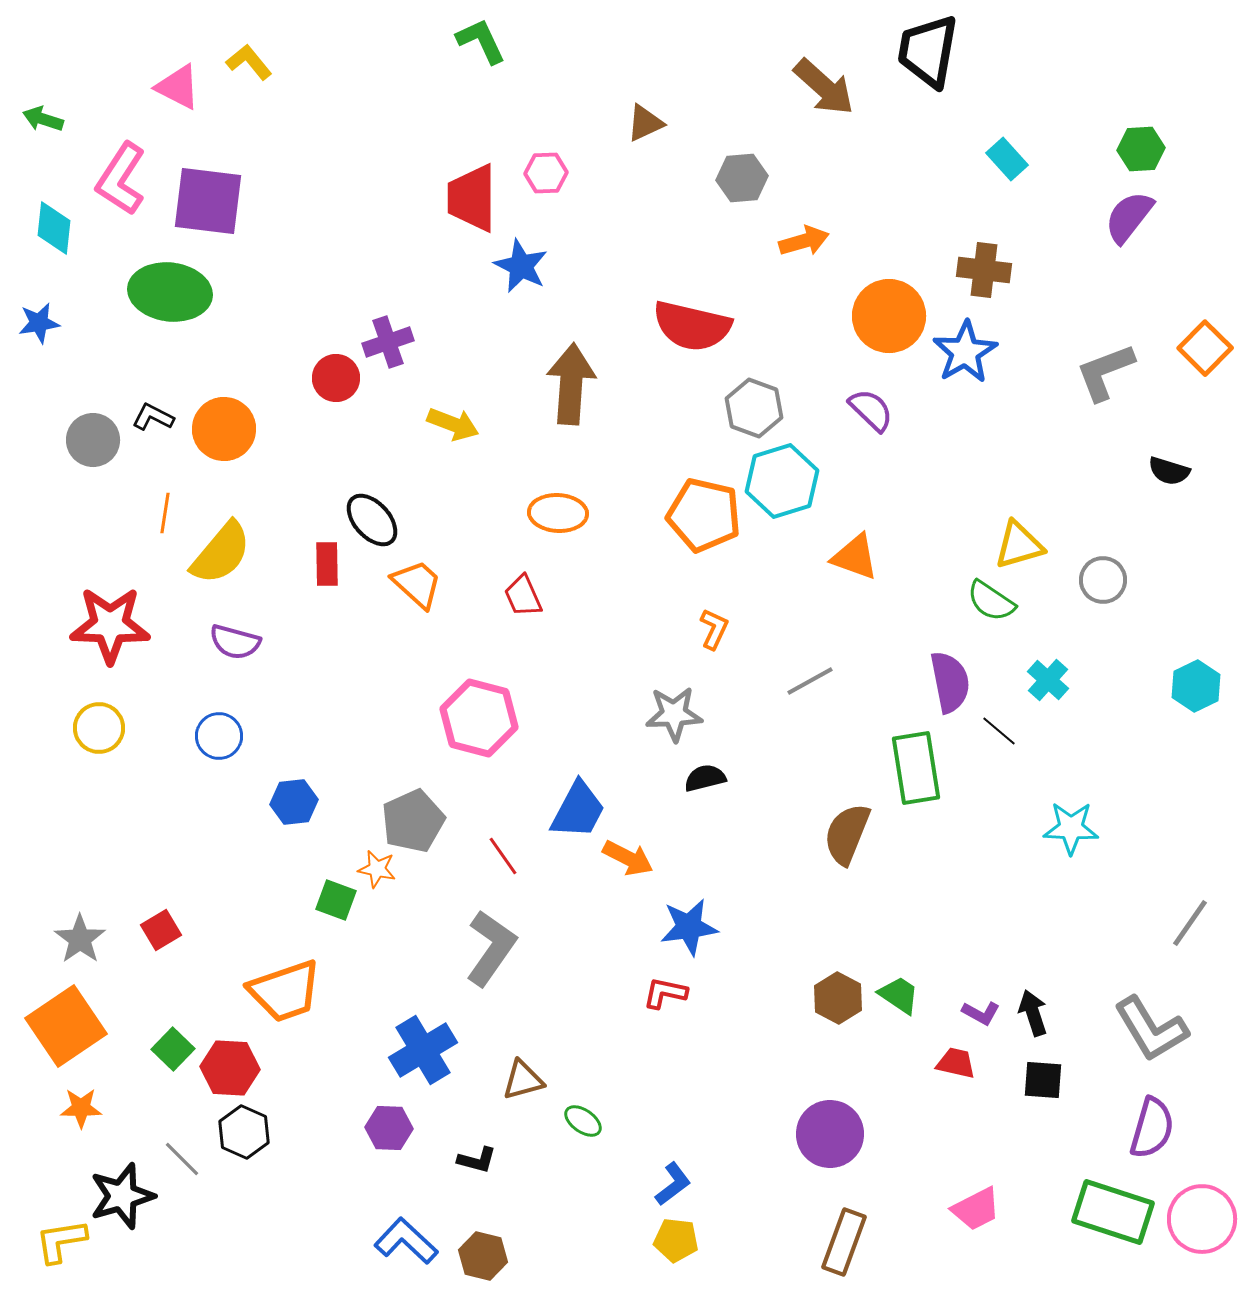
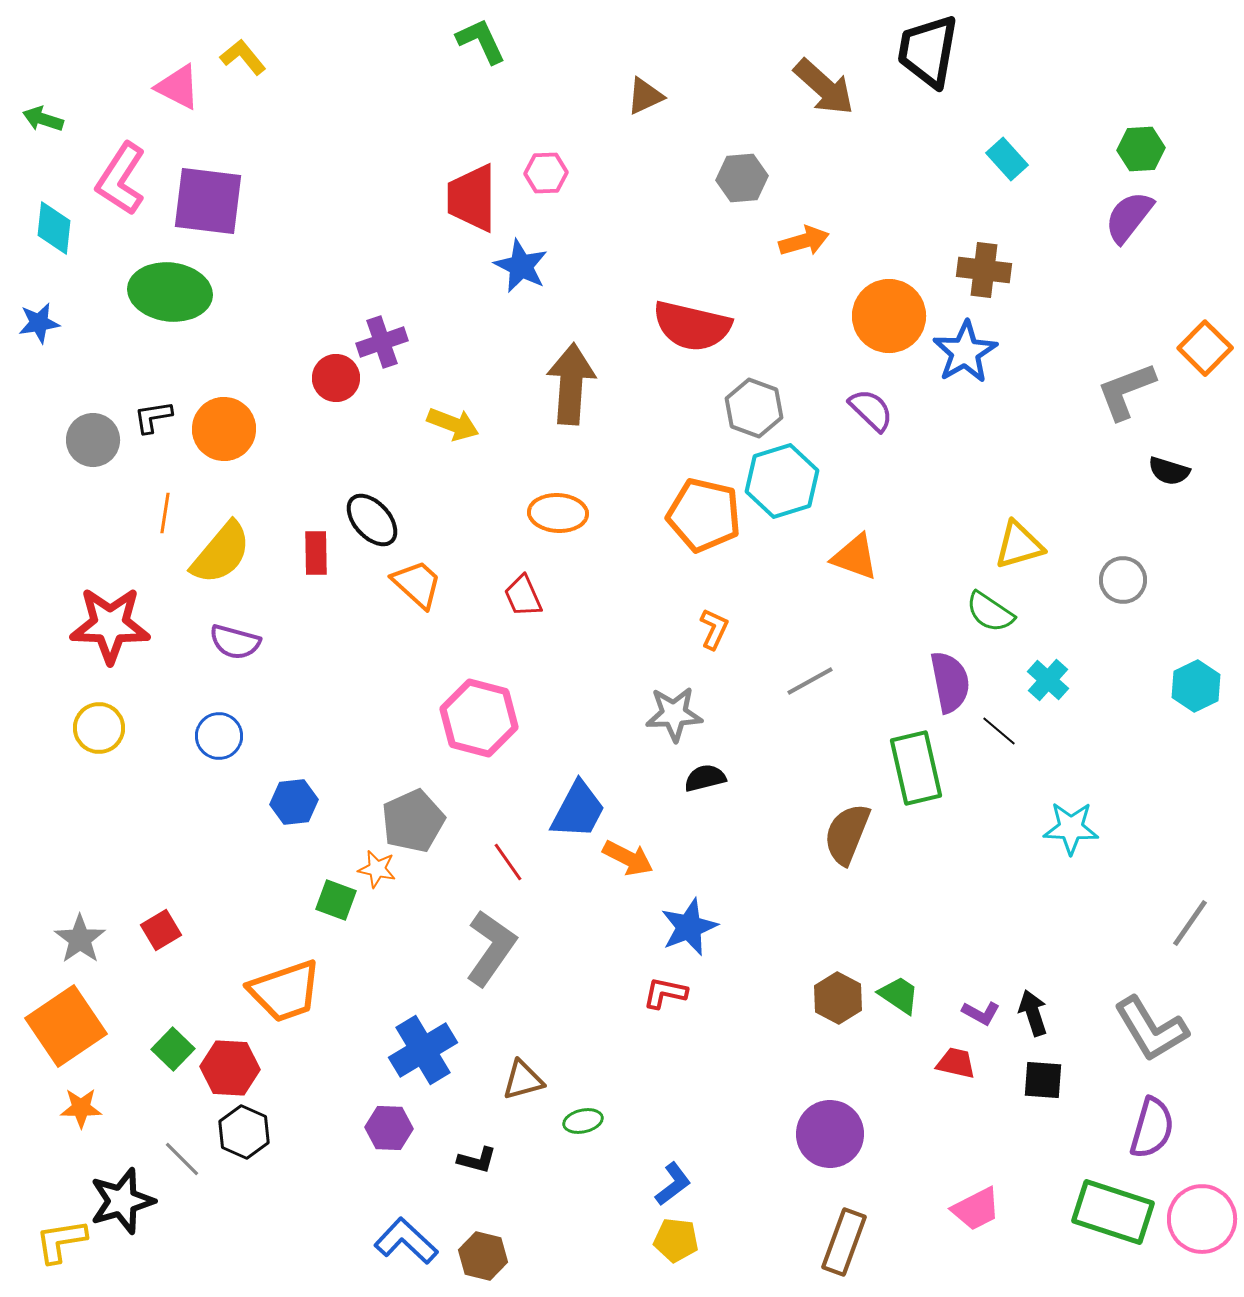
yellow L-shape at (249, 62): moved 6 px left, 5 px up
brown triangle at (645, 123): moved 27 px up
purple cross at (388, 342): moved 6 px left
gray L-shape at (1105, 372): moved 21 px right, 19 px down
black L-shape at (153, 417): rotated 36 degrees counterclockwise
red rectangle at (327, 564): moved 11 px left, 11 px up
gray circle at (1103, 580): moved 20 px right
green semicircle at (991, 601): moved 1 px left, 11 px down
green rectangle at (916, 768): rotated 4 degrees counterclockwise
red line at (503, 856): moved 5 px right, 6 px down
blue star at (689, 927): rotated 14 degrees counterclockwise
green ellipse at (583, 1121): rotated 48 degrees counterclockwise
black star at (122, 1196): moved 5 px down
